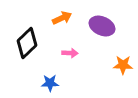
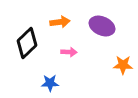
orange arrow: moved 2 px left, 4 px down; rotated 18 degrees clockwise
pink arrow: moved 1 px left, 1 px up
